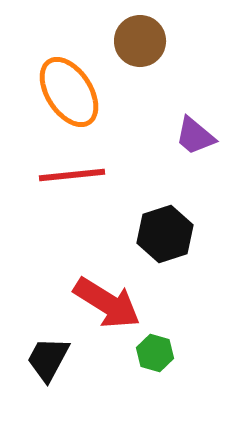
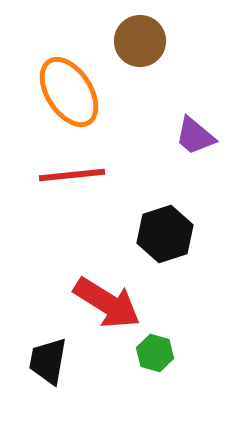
black trapezoid: moved 2 px down; rotated 18 degrees counterclockwise
